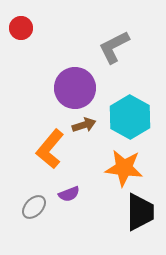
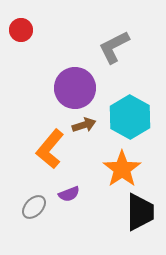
red circle: moved 2 px down
orange star: moved 2 px left, 1 px down; rotated 30 degrees clockwise
